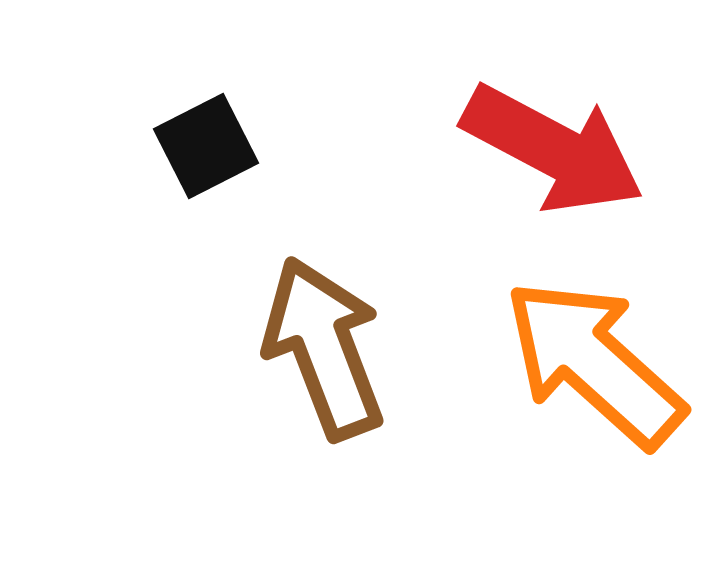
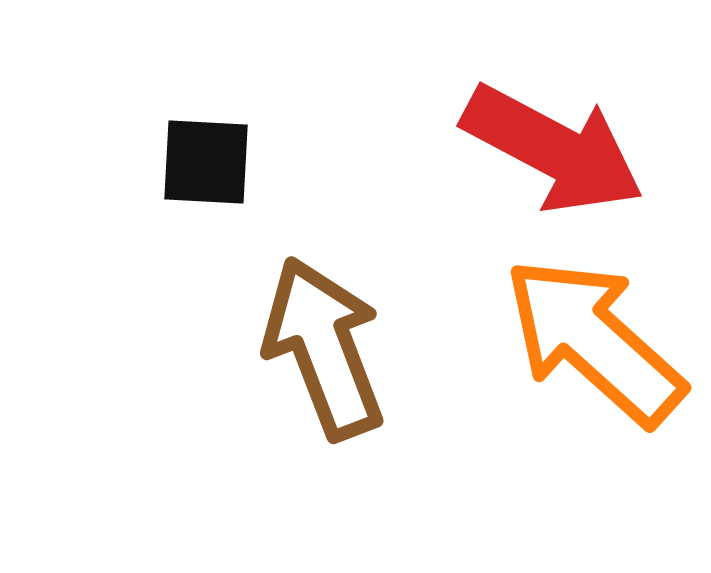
black square: moved 16 px down; rotated 30 degrees clockwise
orange arrow: moved 22 px up
